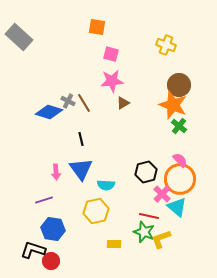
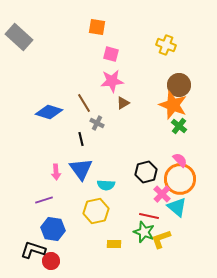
gray cross: moved 29 px right, 22 px down
